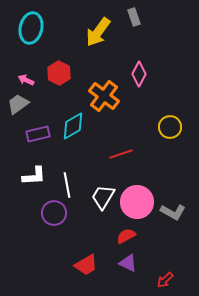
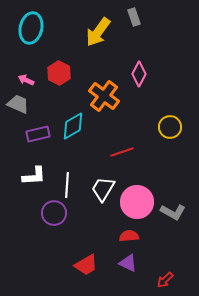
gray trapezoid: rotated 60 degrees clockwise
red line: moved 1 px right, 2 px up
white line: rotated 15 degrees clockwise
white trapezoid: moved 8 px up
red semicircle: moved 3 px right; rotated 24 degrees clockwise
